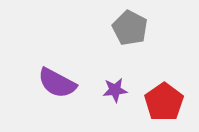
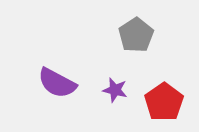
gray pentagon: moved 6 px right, 7 px down; rotated 12 degrees clockwise
purple star: rotated 20 degrees clockwise
